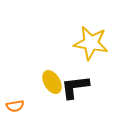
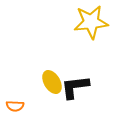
yellow star: moved 21 px up; rotated 16 degrees counterclockwise
orange semicircle: rotated 12 degrees clockwise
